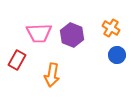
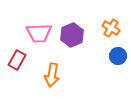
purple hexagon: rotated 15 degrees clockwise
blue circle: moved 1 px right, 1 px down
